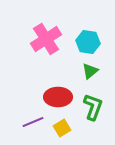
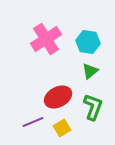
red ellipse: rotated 28 degrees counterclockwise
